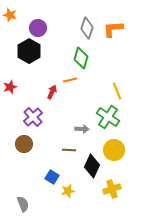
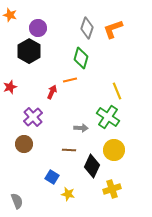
orange L-shape: rotated 15 degrees counterclockwise
gray arrow: moved 1 px left, 1 px up
yellow star: moved 3 px down; rotated 24 degrees clockwise
gray semicircle: moved 6 px left, 3 px up
